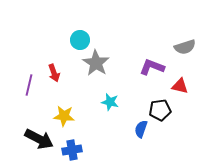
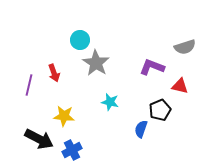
black pentagon: rotated 15 degrees counterclockwise
blue cross: rotated 18 degrees counterclockwise
